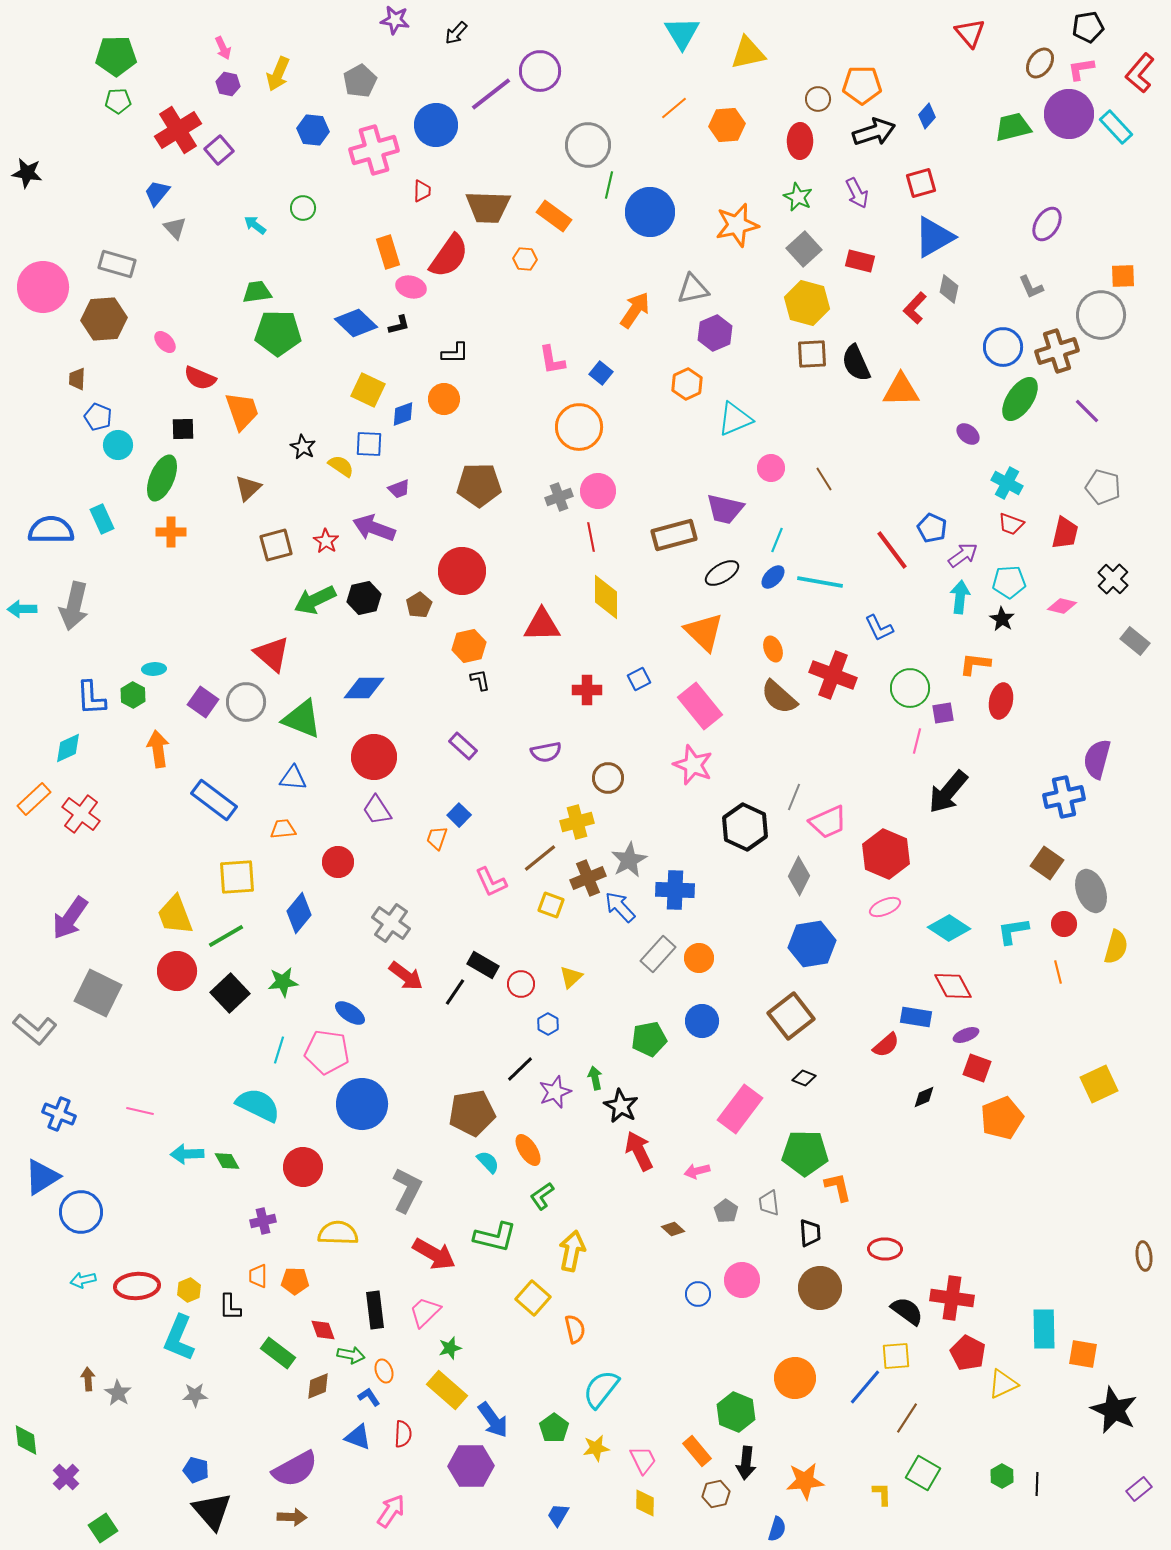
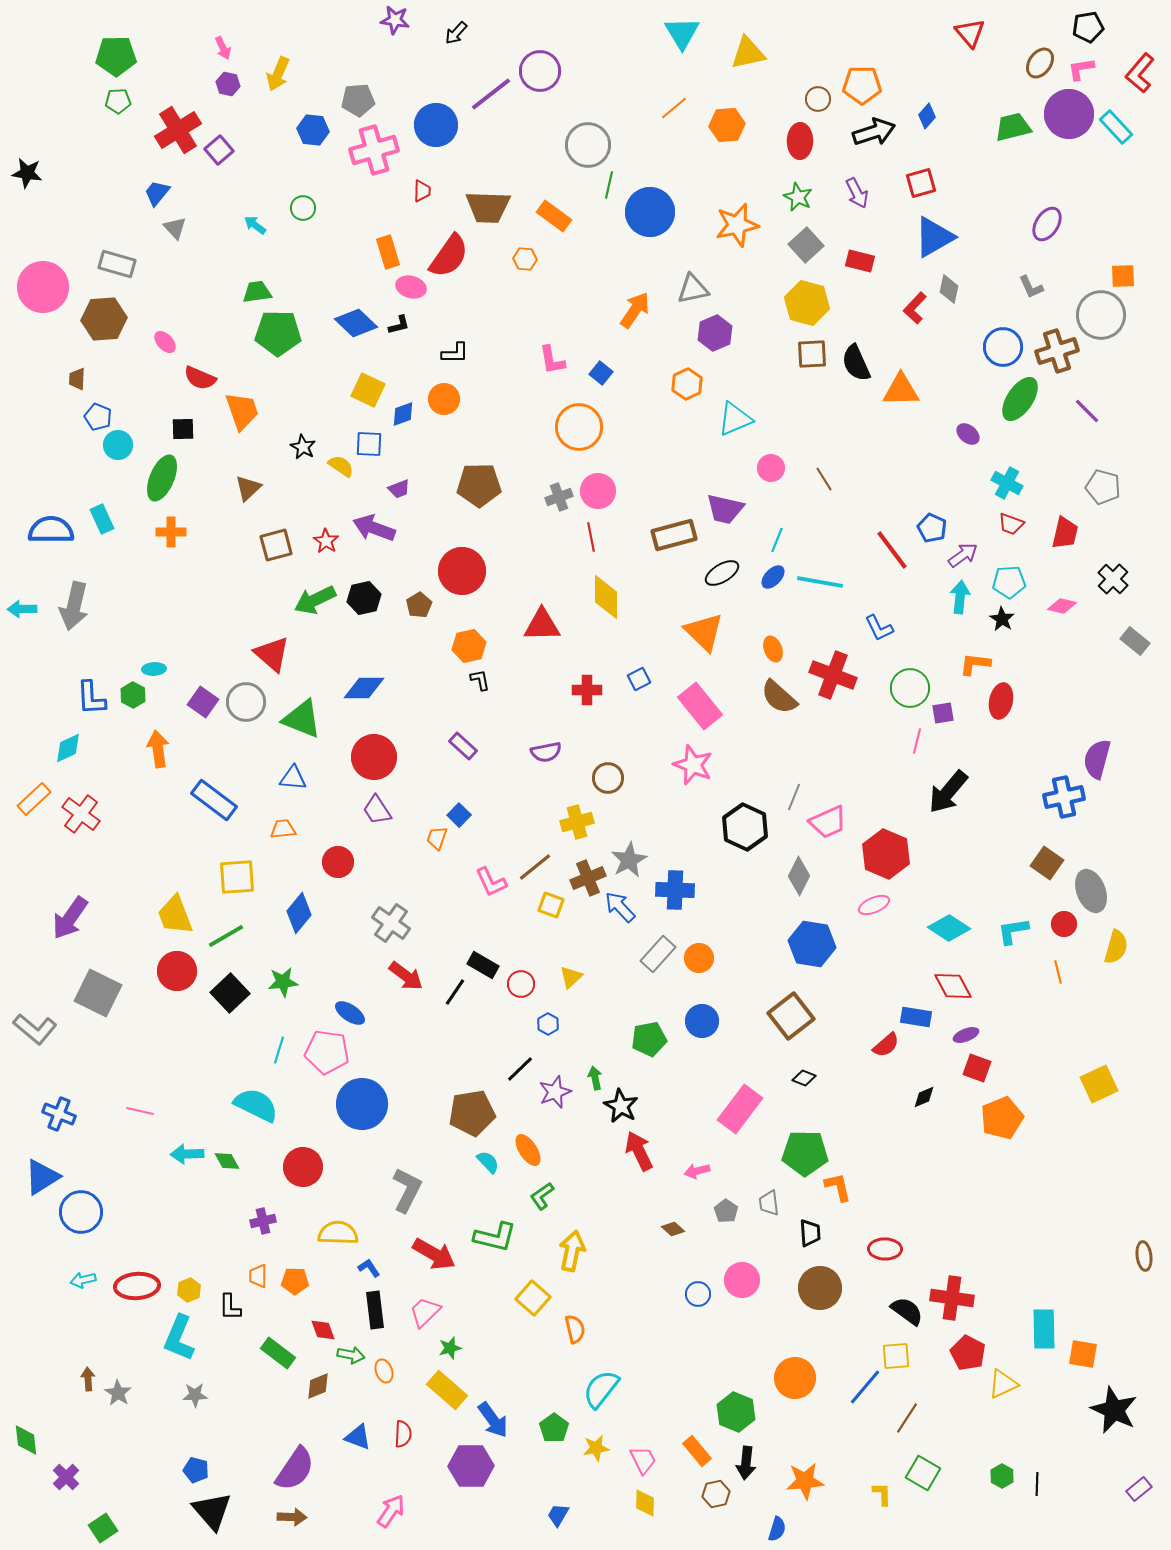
gray pentagon at (360, 81): moved 2 px left, 19 px down; rotated 24 degrees clockwise
gray square at (804, 249): moved 2 px right, 4 px up
brown line at (540, 858): moved 5 px left, 9 px down
pink ellipse at (885, 907): moved 11 px left, 2 px up
blue hexagon at (812, 944): rotated 18 degrees clockwise
cyan semicircle at (258, 1105): moved 2 px left
blue L-shape at (369, 1397): moved 129 px up
purple semicircle at (295, 1469): rotated 27 degrees counterclockwise
